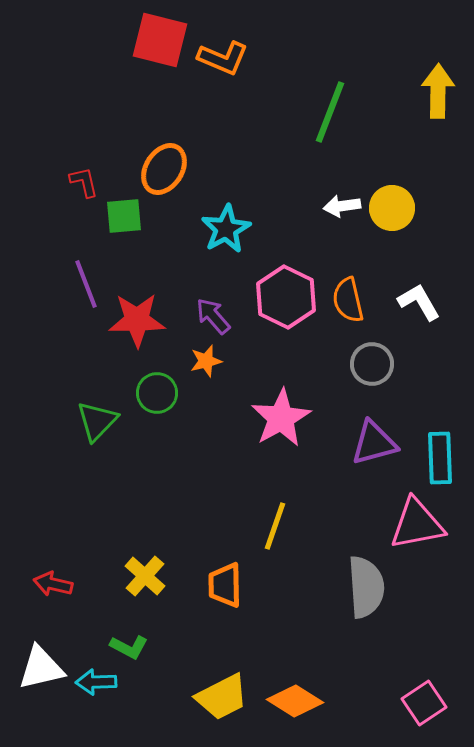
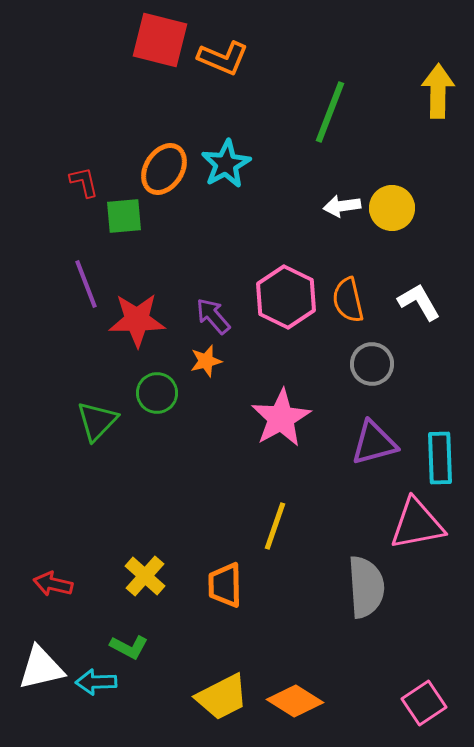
cyan star: moved 65 px up
